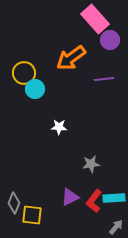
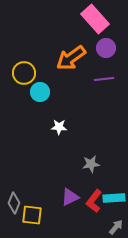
purple circle: moved 4 px left, 8 px down
cyan circle: moved 5 px right, 3 px down
